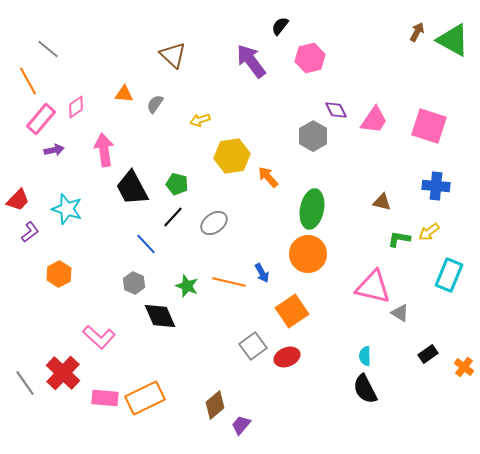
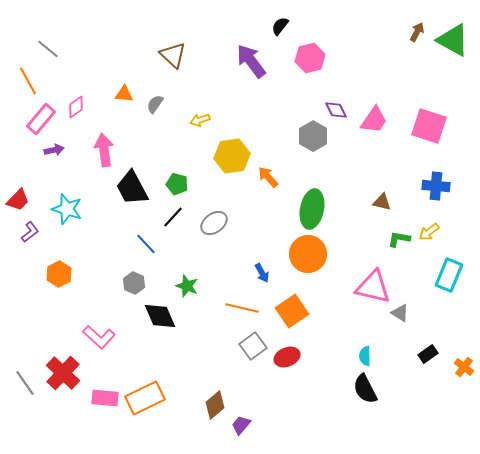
orange line at (229, 282): moved 13 px right, 26 px down
